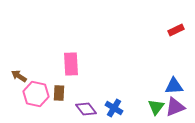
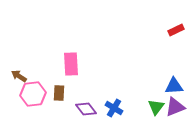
pink hexagon: moved 3 px left; rotated 20 degrees counterclockwise
